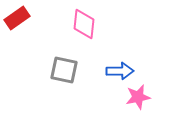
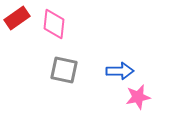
pink diamond: moved 30 px left
